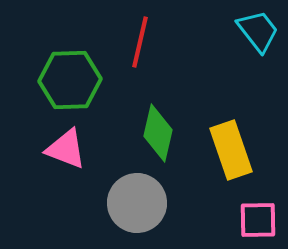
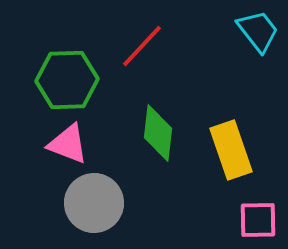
red line: moved 2 px right, 4 px down; rotated 30 degrees clockwise
green hexagon: moved 3 px left
green diamond: rotated 6 degrees counterclockwise
pink triangle: moved 2 px right, 5 px up
gray circle: moved 43 px left
